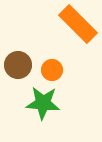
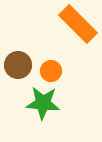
orange circle: moved 1 px left, 1 px down
